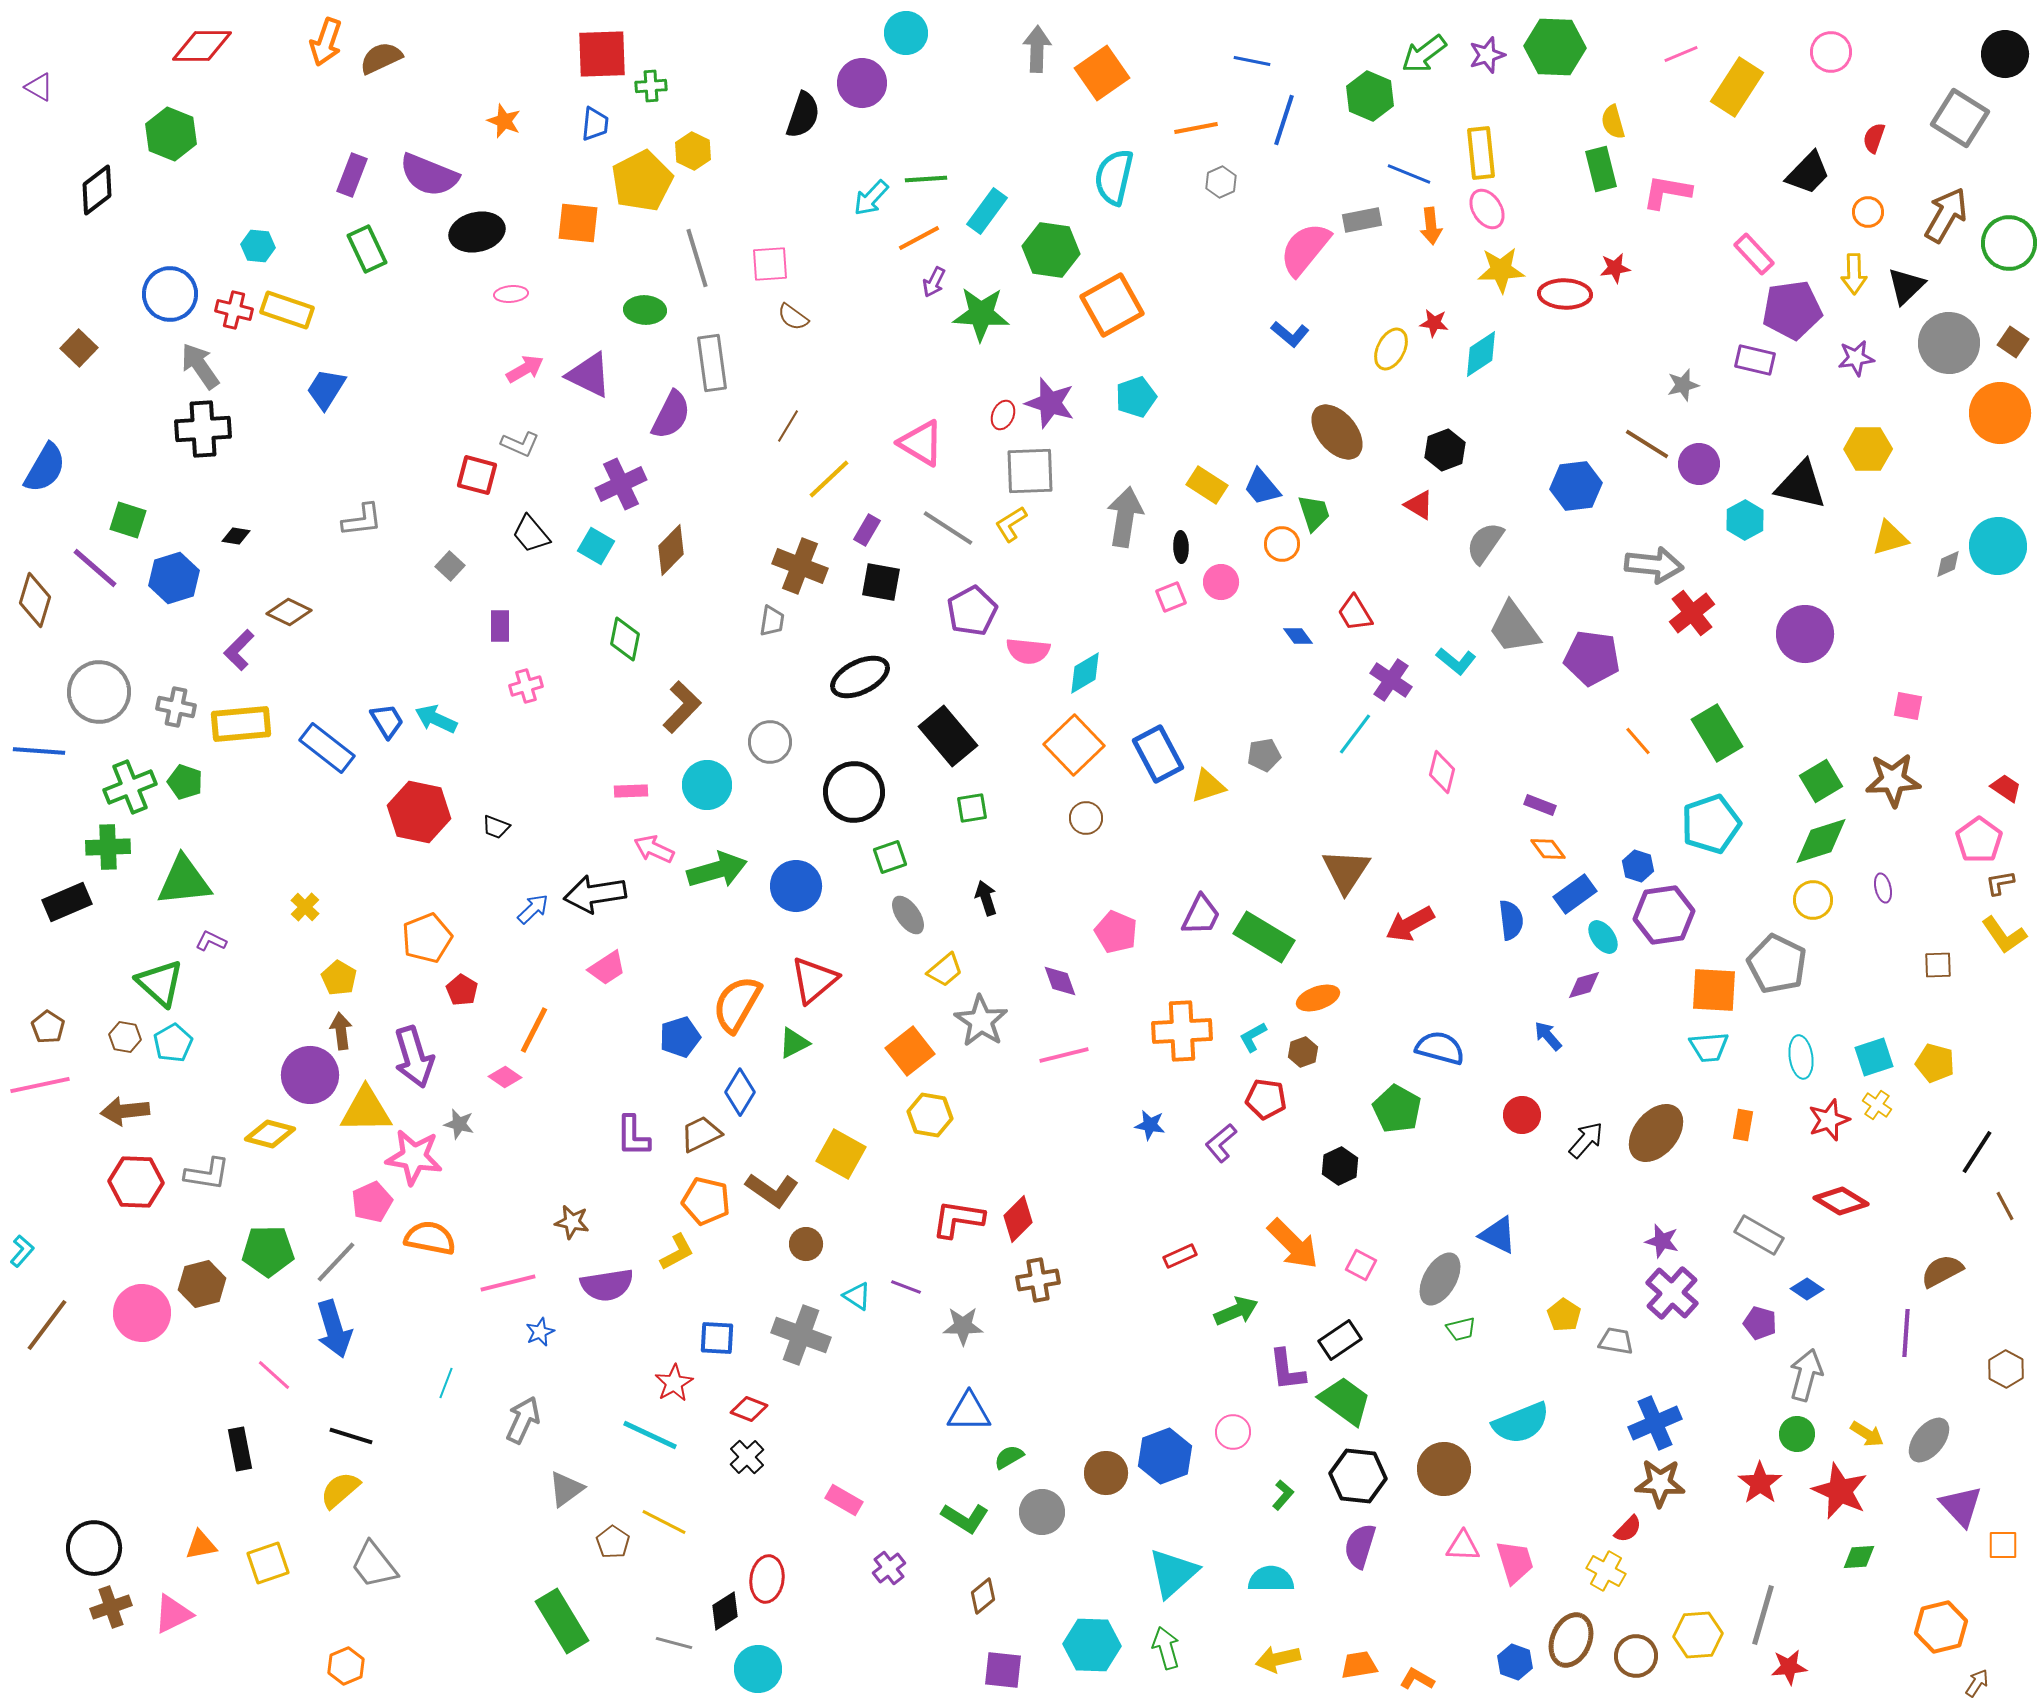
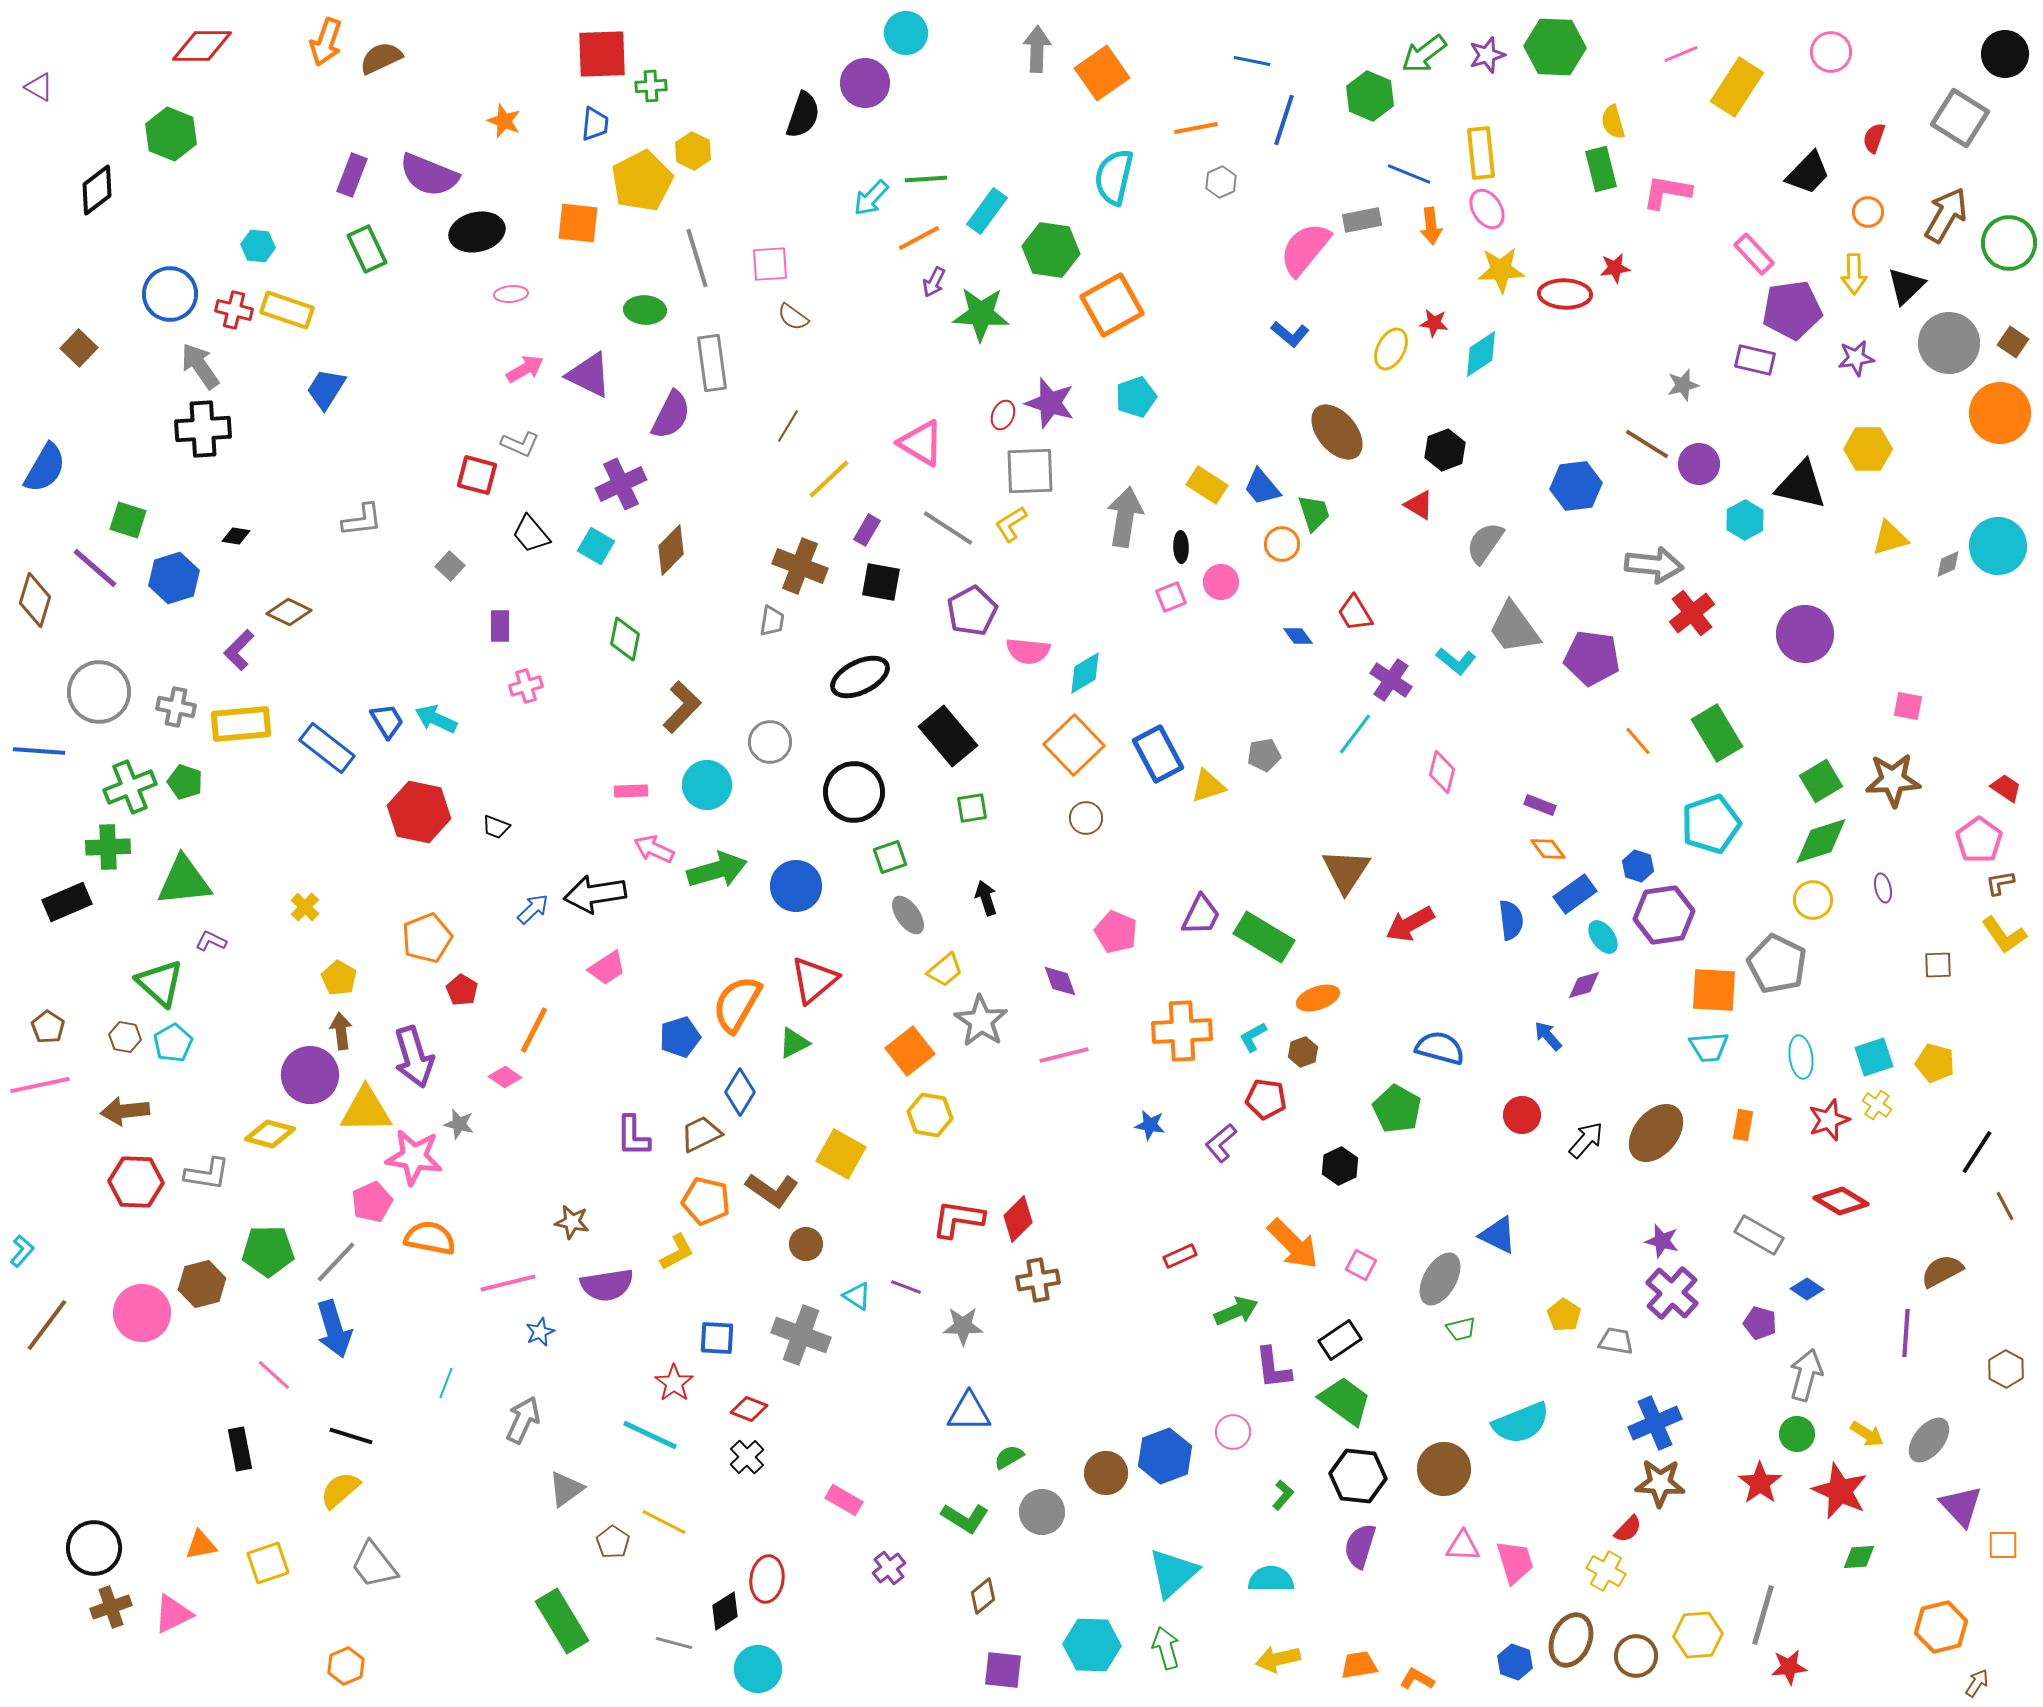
purple circle at (862, 83): moved 3 px right
purple L-shape at (1287, 1370): moved 14 px left, 2 px up
red star at (674, 1383): rotated 6 degrees counterclockwise
